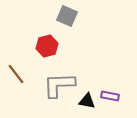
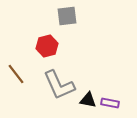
gray square: rotated 30 degrees counterclockwise
gray L-shape: rotated 112 degrees counterclockwise
purple rectangle: moved 7 px down
black triangle: moved 1 px right, 1 px up
